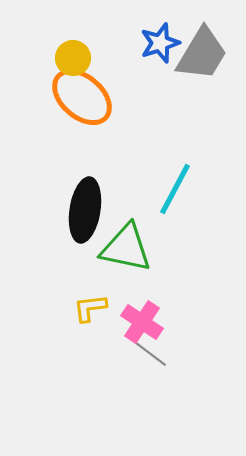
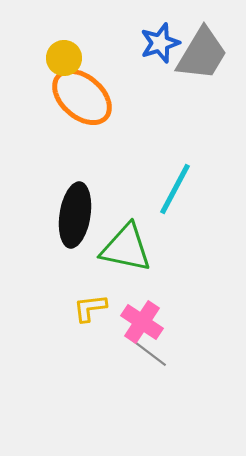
yellow circle: moved 9 px left
black ellipse: moved 10 px left, 5 px down
